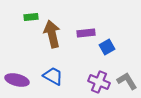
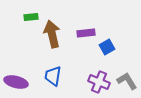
blue trapezoid: rotated 110 degrees counterclockwise
purple ellipse: moved 1 px left, 2 px down
